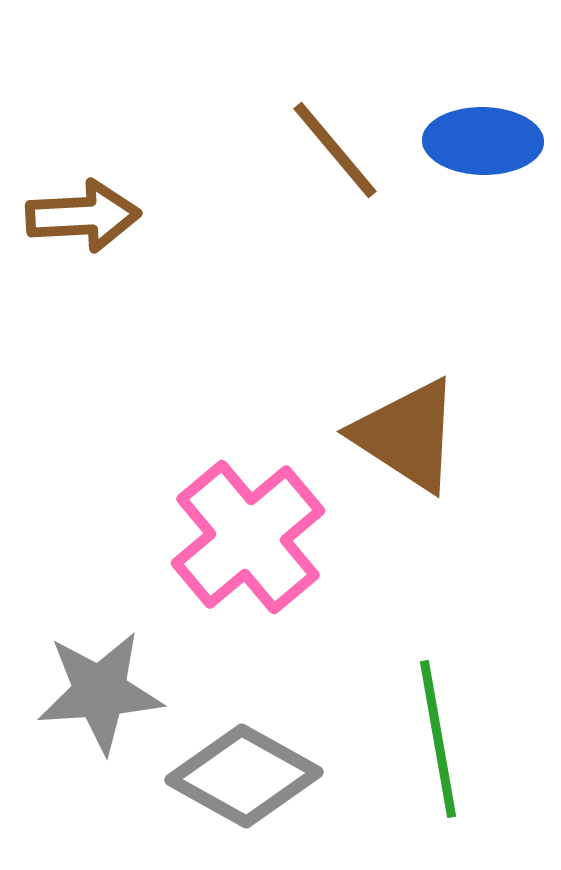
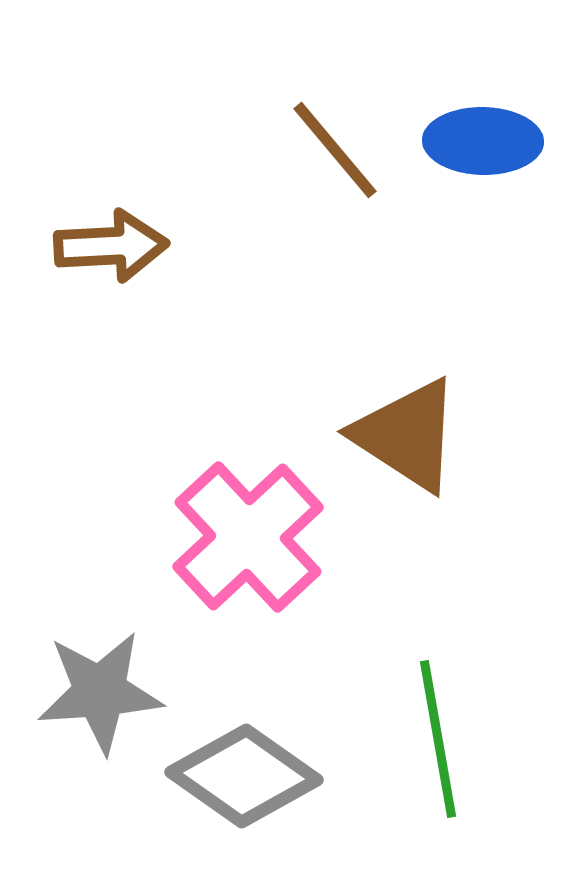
brown arrow: moved 28 px right, 30 px down
pink cross: rotated 3 degrees counterclockwise
gray diamond: rotated 6 degrees clockwise
